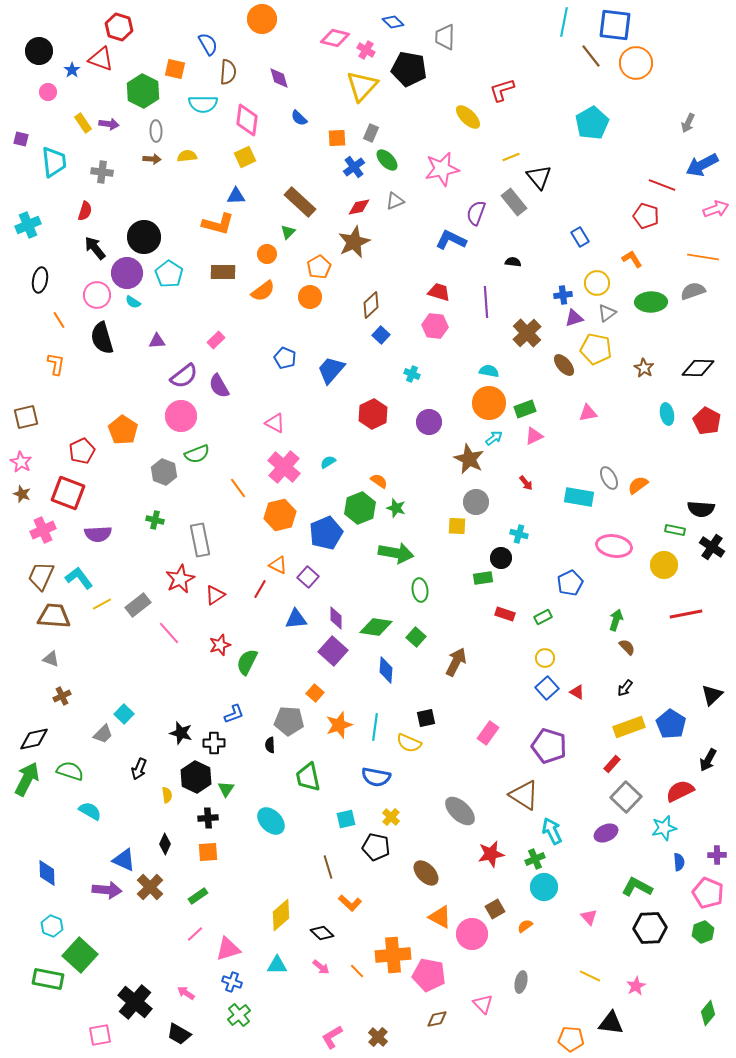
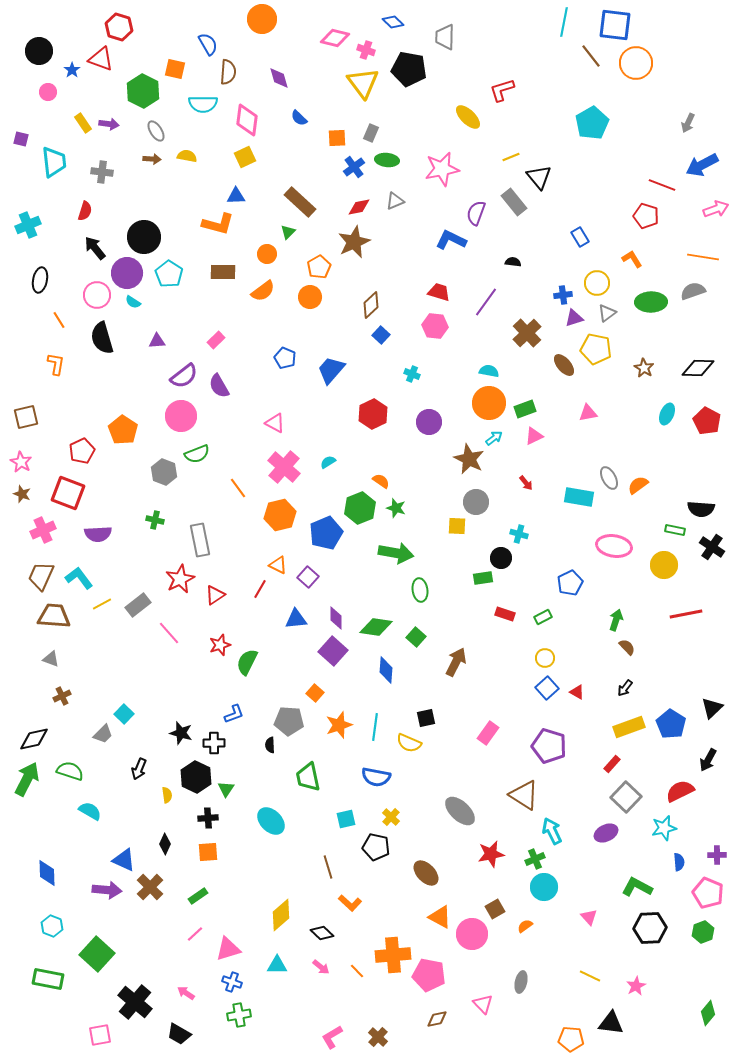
pink cross at (366, 50): rotated 12 degrees counterclockwise
yellow triangle at (362, 86): moved 1 px right, 3 px up; rotated 20 degrees counterclockwise
gray ellipse at (156, 131): rotated 30 degrees counterclockwise
yellow semicircle at (187, 156): rotated 18 degrees clockwise
green ellipse at (387, 160): rotated 40 degrees counterclockwise
purple line at (486, 302): rotated 40 degrees clockwise
cyan ellipse at (667, 414): rotated 35 degrees clockwise
orange semicircle at (379, 481): moved 2 px right
black triangle at (712, 695): moved 13 px down
green square at (80, 955): moved 17 px right, 1 px up
green cross at (239, 1015): rotated 30 degrees clockwise
